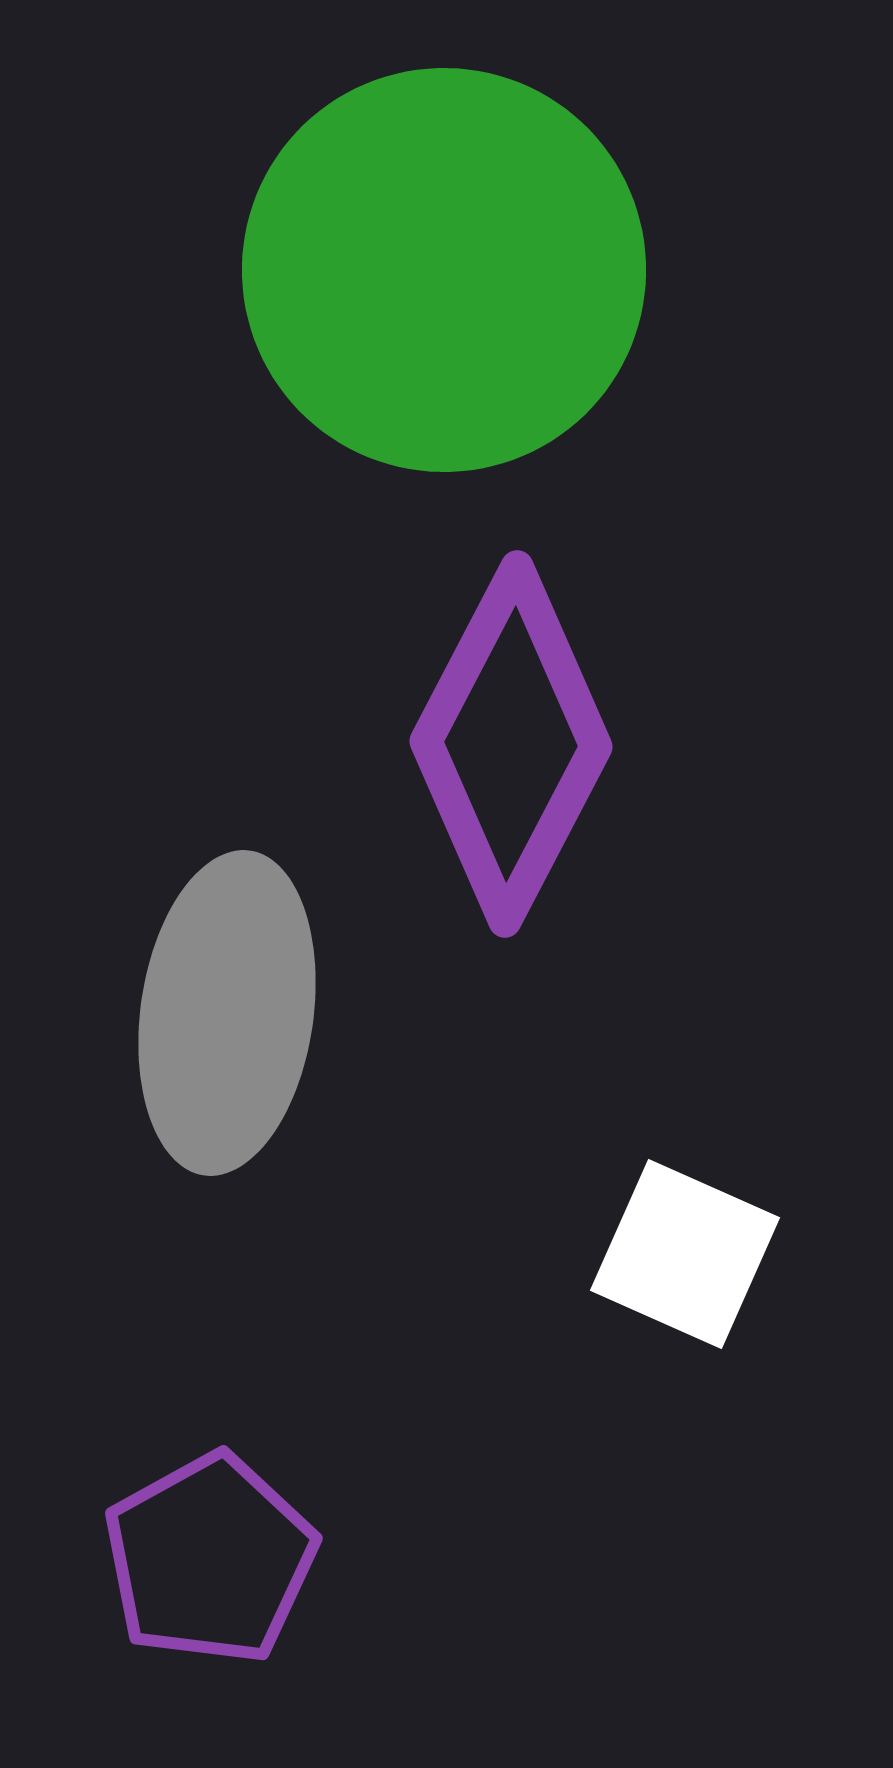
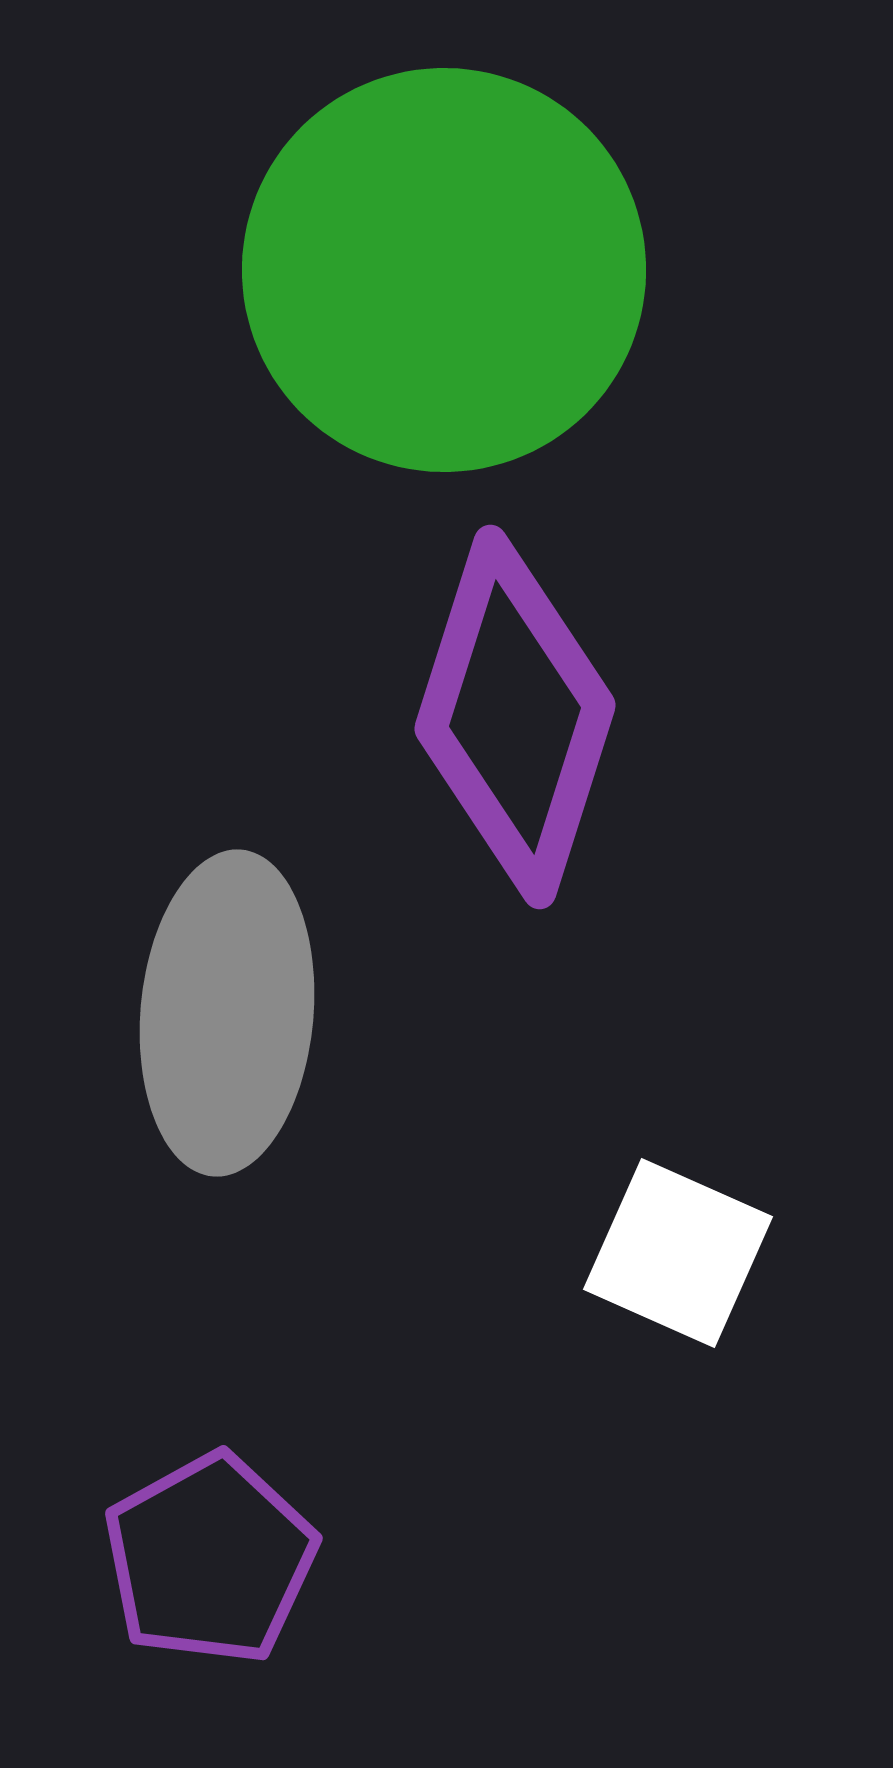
purple diamond: moved 4 px right, 27 px up; rotated 10 degrees counterclockwise
gray ellipse: rotated 3 degrees counterclockwise
white square: moved 7 px left, 1 px up
